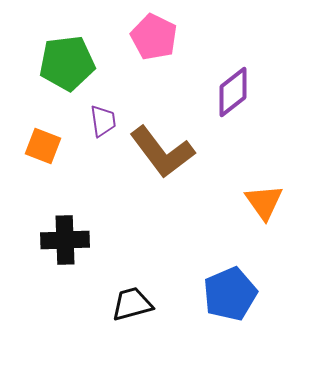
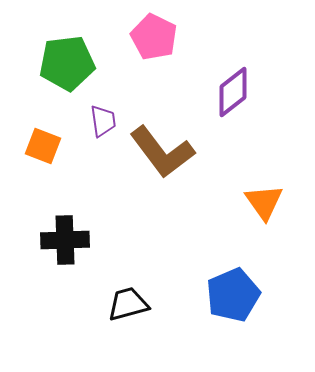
blue pentagon: moved 3 px right, 1 px down
black trapezoid: moved 4 px left
